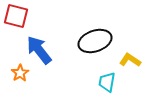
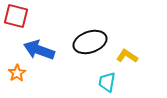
black ellipse: moved 5 px left, 1 px down
blue arrow: rotated 32 degrees counterclockwise
yellow L-shape: moved 3 px left, 4 px up
orange star: moved 3 px left
